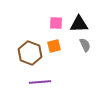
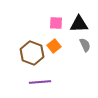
orange square: rotated 24 degrees counterclockwise
brown hexagon: moved 2 px right
